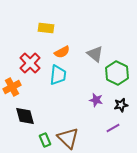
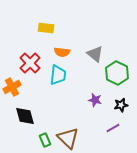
orange semicircle: rotated 35 degrees clockwise
purple star: moved 1 px left
